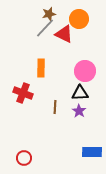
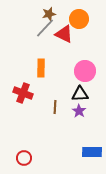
black triangle: moved 1 px down
